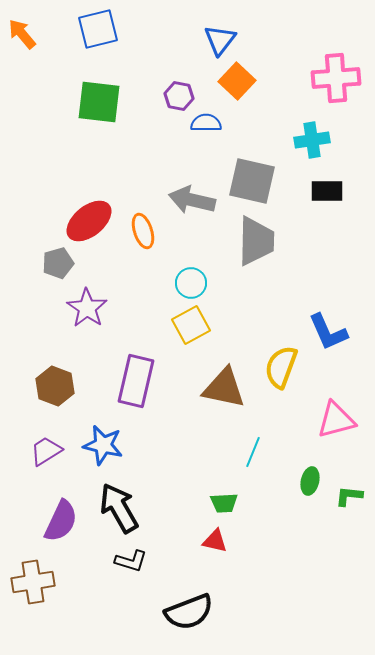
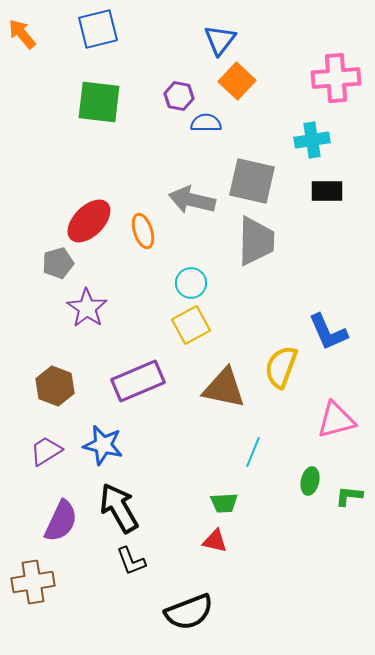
red ellipse: rotated 6 degrees counterclockwise
purple rectangle: moved 2 px right; rotated 54 degrees clockwise
black L-shape: rotated 52 degrees clockwise
